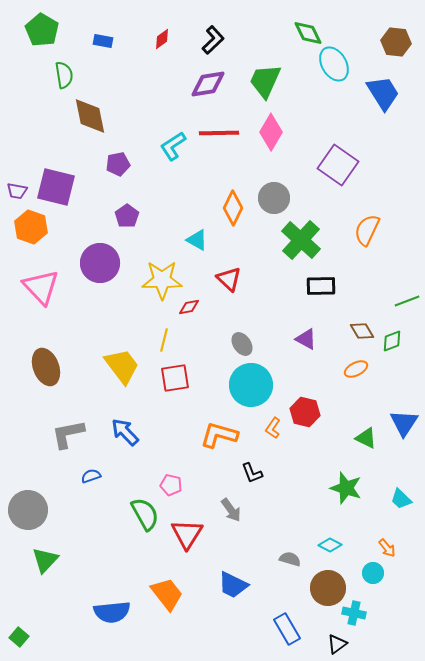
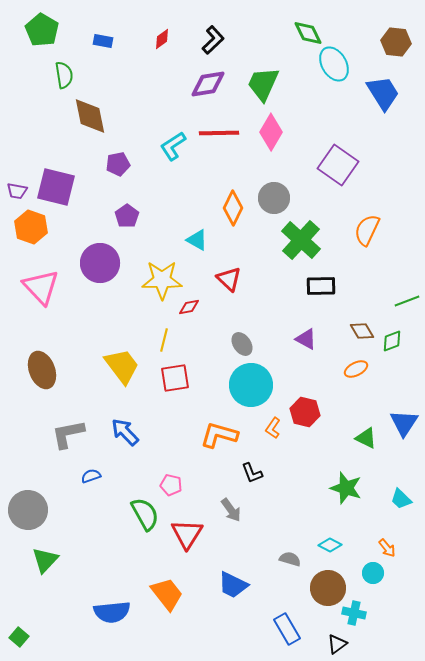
green trapezoid at (265, 81): moved 2 px left, 3 px down
brown ellipse at (46, 367): moved 4 px left, 3 px down
